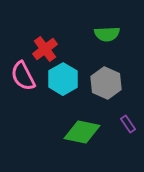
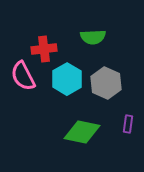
green semicircle: moved 14 px left, 3 px down
red cross: moved 1 px left; rotated 30 degrees clockwise
cyan hexagon: moved 4 px right
purple rectangle: rotated 42 degrees clockwise
